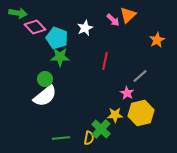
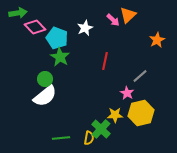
green arrow: rotated 18 degrees counterclockwise
green star: rotated 30 degrees clockwise
